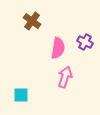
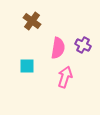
purple cross: moved 2 px left, 3 px down
cyan square: moved 6 px right, 29 px up
